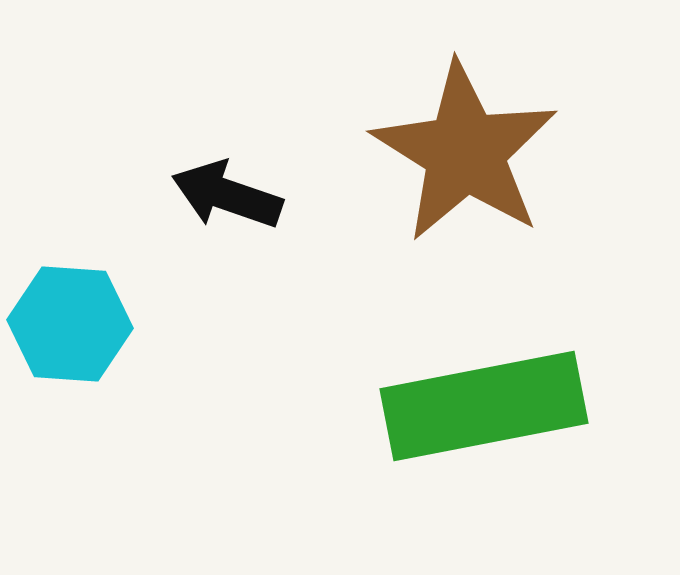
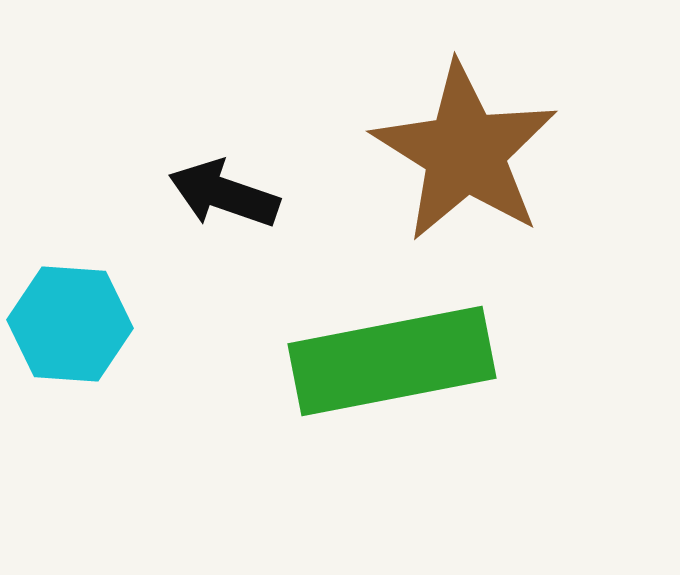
black arrow: moved 3 px left, 1 px up
green rectangle: moved 92 px left, 45 px up
